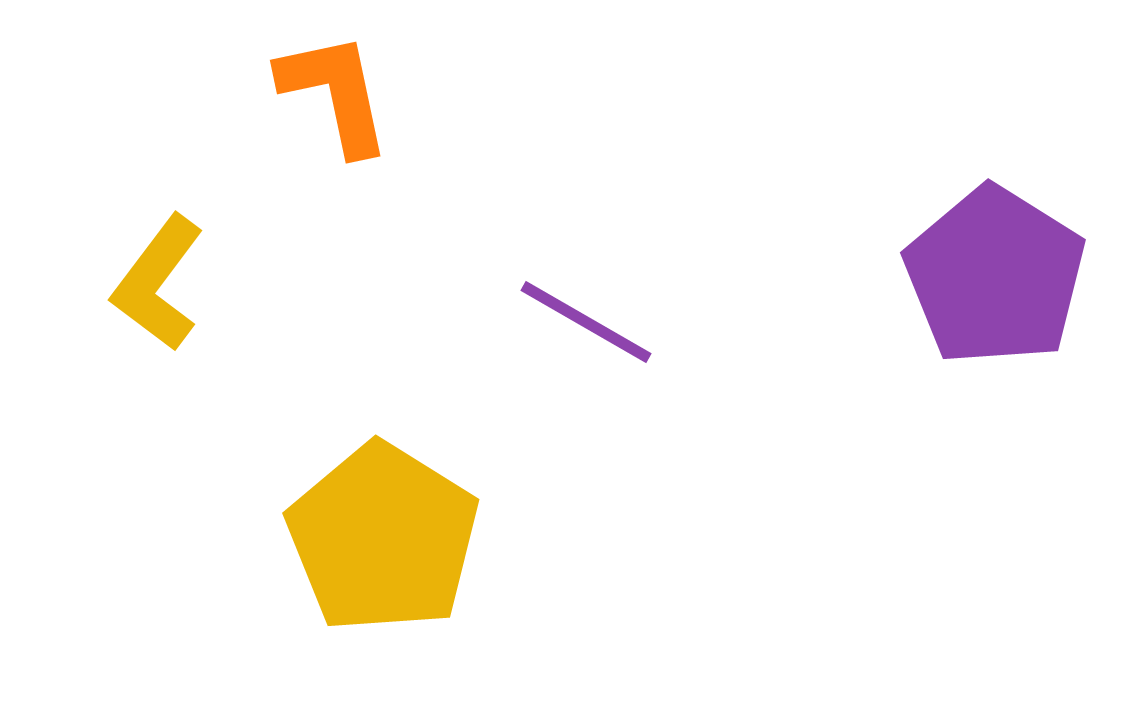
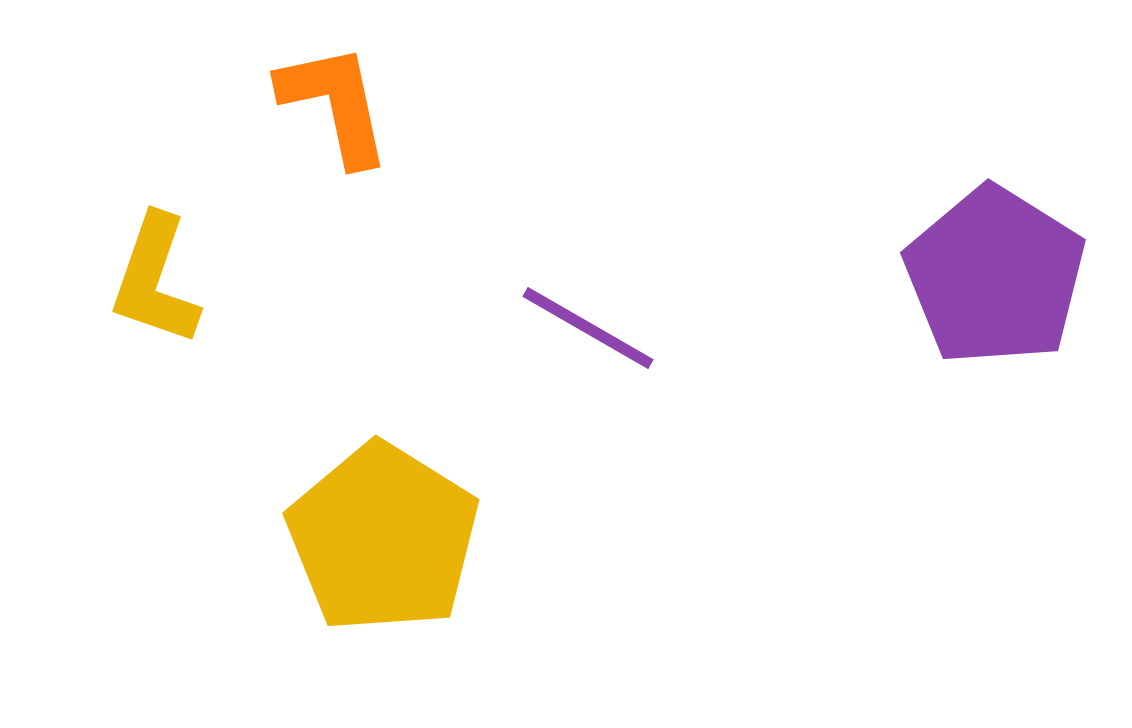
orange L-shape: moved 11 px down
yellow L-shape: moved 3 px left, 3 px up; rotated 18 degrees counterclockwise
purple line: moved 2 px right, 6 px down
